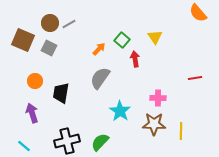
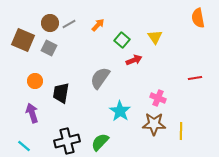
orange semicircle: moved 5 px down; rotated 30 degrees clockwise
orange arrow: moved 1 px left, 24 px up
red arrow: moved 1 px left, 1 px down; rotated 77 degrees clockwise
pink cross: rotated 21 degrees clockwise
